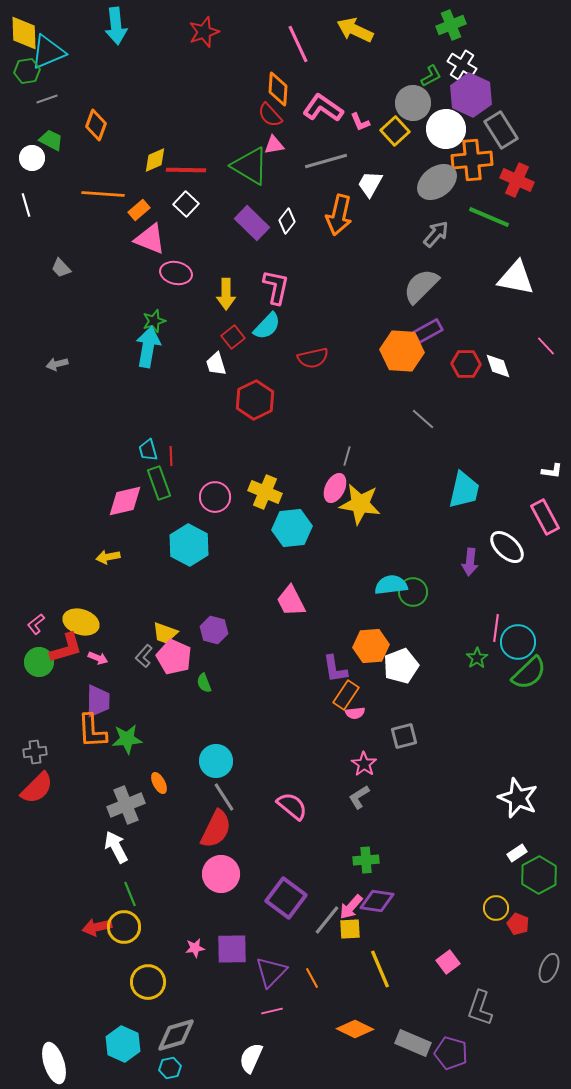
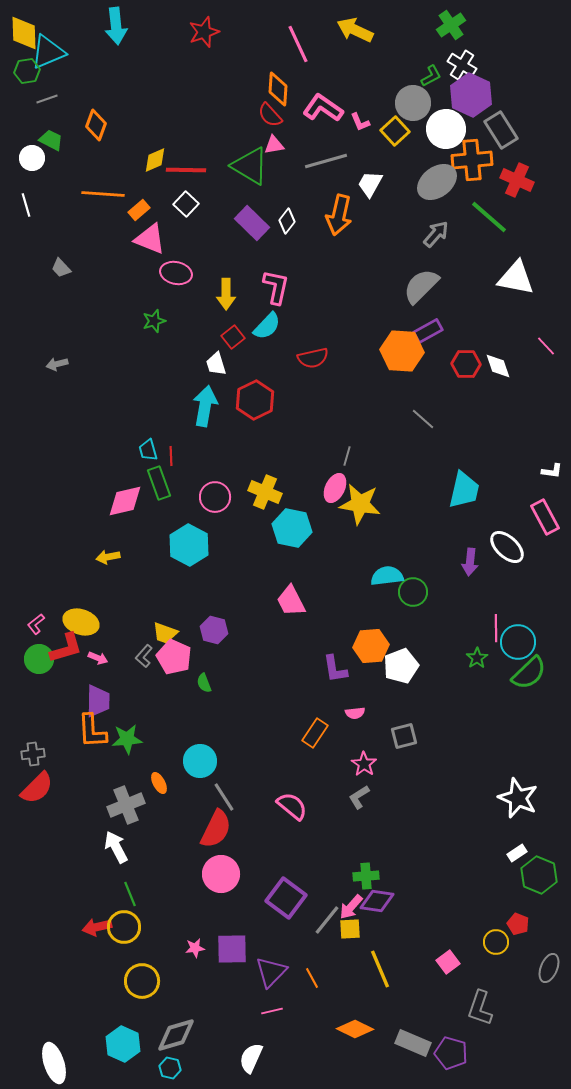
green cross at (451, 25): rotated 12 degrees counterclockwise
green line at (489, 217): rotated 18 degrees clockwise
cyan arrow at (148, 347): moved 57 px right, 59 px down
cyan hexagon at (292, 528): rotated 18 degrees clockwise
cyan semicircle at (391, 585): moved 4 px left, 9 px up
pink line at (496, 628): rotated 8 degrees counterclockwise
green circle at (39, 662): moved 3 px up
orange rectangle at (346, 695): moved 31 px left, 38 px down
gray cross at (35, 752): moved 2 px left, 2 px down
cyan circle at (216, 761): moved 16 px left
green cross at (366, 860): moved 16 px down
green hexagon at (539, 875): rotated 9 degrees counterclockwise
yellow circle at (496, 908): moved 34 px down
yellow circle at (148, 982): moved 6 px left, 1 px up
cyan hexagon at (170, 1068): rotated 25 degrees clockwise
